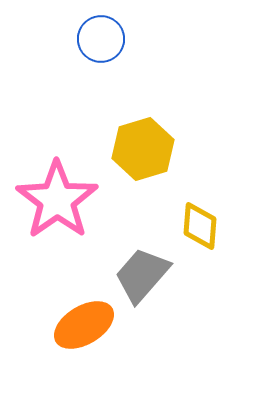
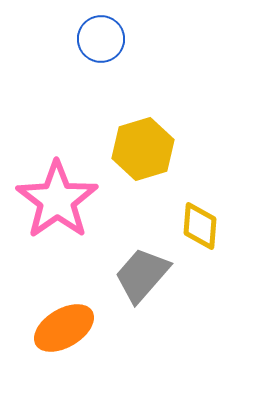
orange ellipse: moved 20 px left, 3 px down
